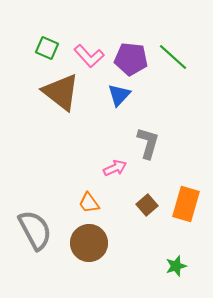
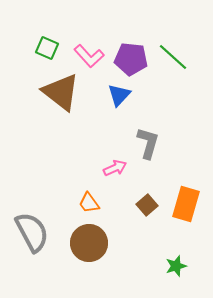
gray semicircle: moved 3 px left, 2 px down
